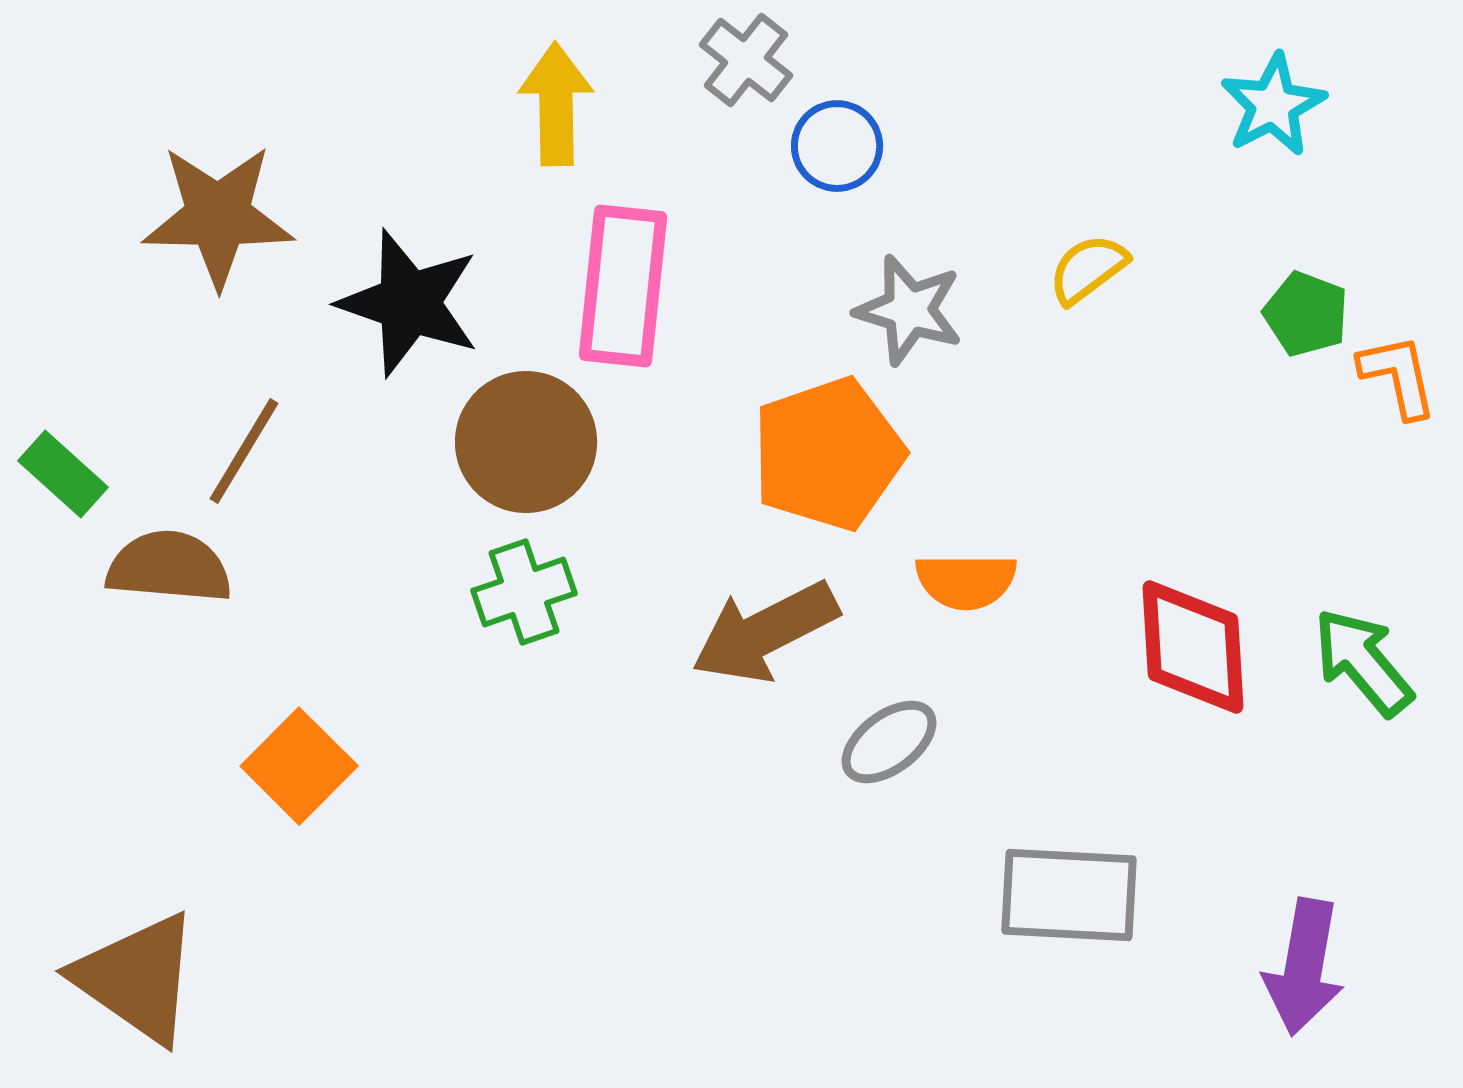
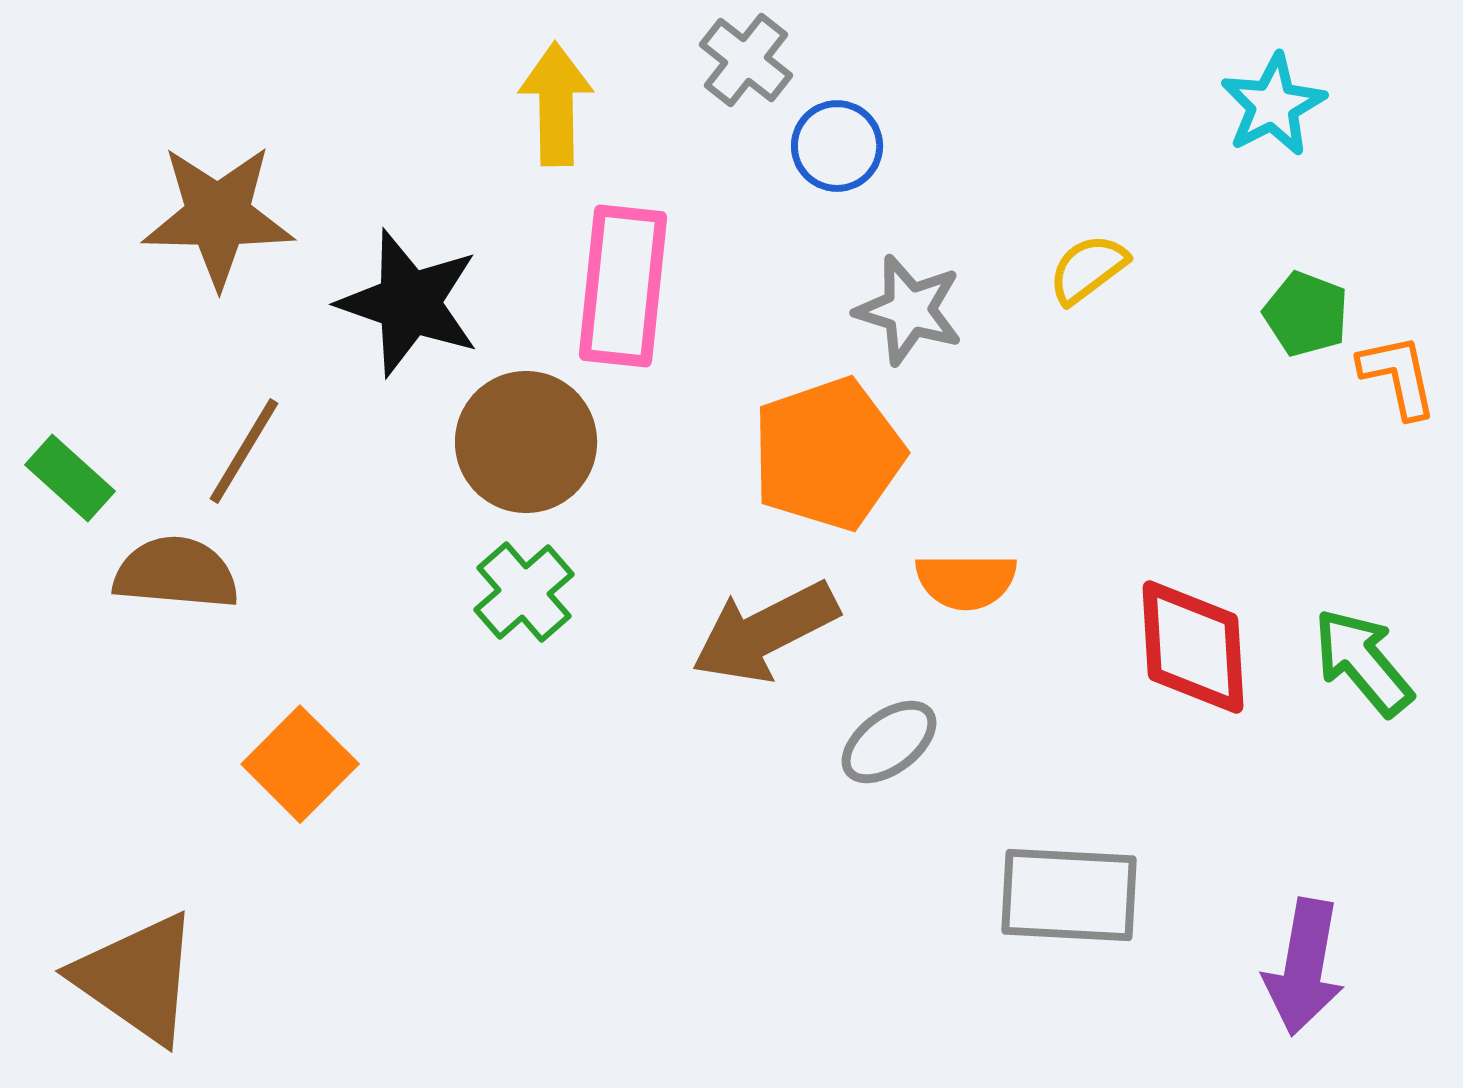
green rectangle: moved 7 px right, 4 px down
brown semicircle: moved 7 px right, 6 px down
green cross: rotated 22 degrees counterclockwise
orange square: moved 1 px right, 2 px up
